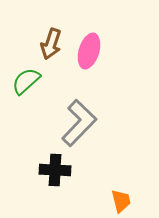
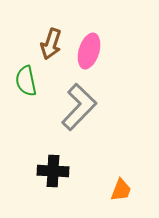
green semicircle: rotated 60 degrees counterclockwise
gray L-shape: moved 16 px up
black cross: moved 2 px left, 1 px down
orange trapezoid: moved 11 px up; rotated 35 degrees clockwise
